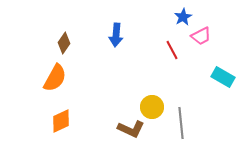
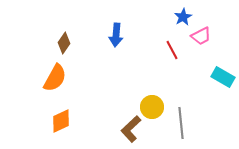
brown L-shape: rotated 112 degrees clockwise
